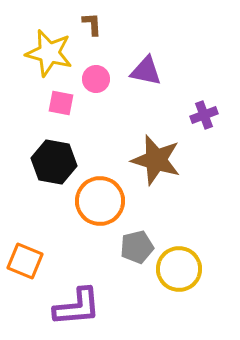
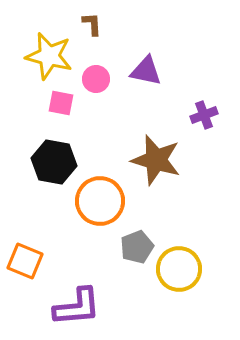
yellow star: moved 3 px down
gray pentagon: rotated 8 degrees counterclockwise
